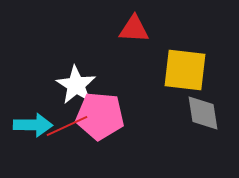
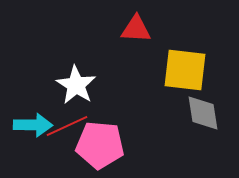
red triangle: moved 2 px right
pink pentagon: moved 29 px down
